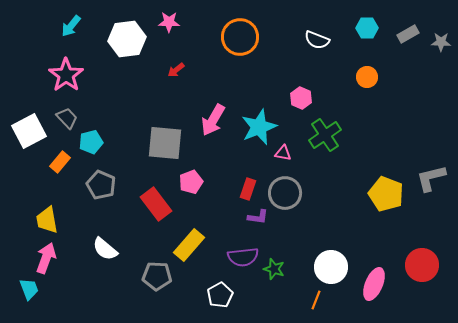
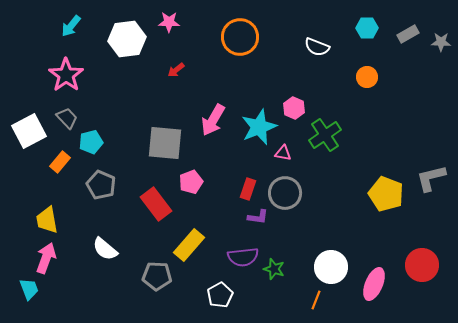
white semicircle at (317, 40): moved 7 px down
pink hexagon at (301, 98): moved 7 px left, 10 px down
